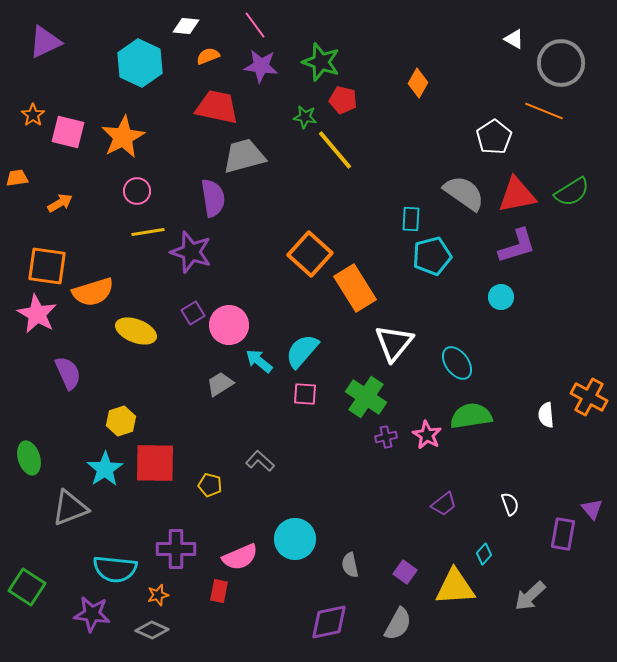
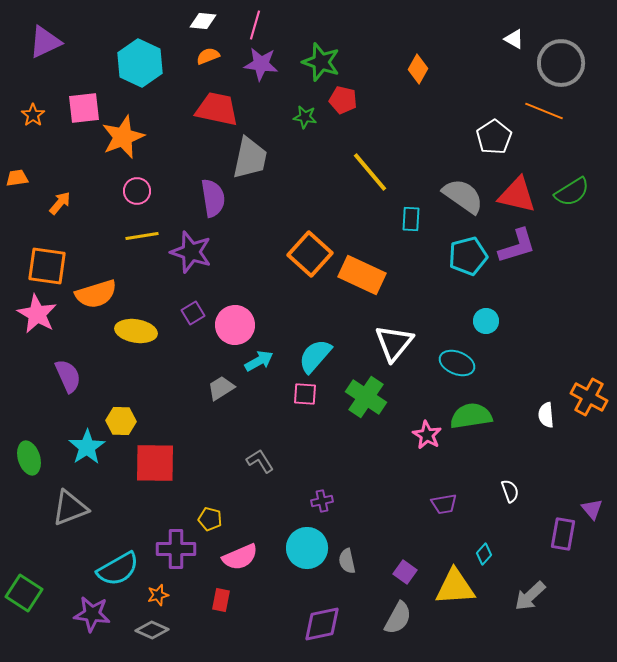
pink line at (255, 25): rotated 52 degrees clockwise
white diamond at (186, 26): moved 17 px right, 5 px up
purple star at (261, 66): moved 2 px up
orange diamond at (418, 83): moved 14 px up
red trapezoid at (217, 107): moved 2 px down
pink square at (68, 132): moved 16 px right, 24 px up; rotated 20 degrees counterclockwise
orange star at (123, 137): rotated 6 degrees clockwise
yellow line at (335, 150): moved 35 px right, 22 px down
gray trapezoid at (244, 156): moved 6 px right, 2 px down; rotated 117 degrees clockwise
gray semicircle at (464, 193): moved 1 px left, 3 px down
red triangle at (517, 195): rotated 24 degrees clockwise
orange arrow at (60, 203): rotated 20 degrees counterclockwise
yellow line at (148, 232): moved 6 px left, 4 px down
cyan pentagon at (432, 256): moved 36 px right
orange rectangle at (355, 288): moved 7 px right, 13 px up; rotated 33 degrees counterclockwise
orange semicircle at (93, 292): moved 3 px right, 2 px down
cyan circle at (501, 297): moved 15 px left, 24 px down
pink circle at (229, 325): moved 6 px right
yellow ellipse at (136, 331): rotated 12 degrees counterclockwise
cyan semicircle at (302, 351): moved 13 px right, 5 px down
cyan arrow at (259, 361): rotated 112 degrees clockwise
cyan ellipse at (457, 363): rotated 32 degrees counterclockwise
purple semicircle at (68, 373): moved 3 px down
gray trapezoid at (220, 384): moved 1 px right, 4 px down
yellow hexagon at (121, 421): rotated 20 degrees clockwise
purple cross at (386, 437): moved 64 px left, 64 px down
gray L-shape at (260, 461): rotated 16 degrees clockwise
cyan star at (105, 469): moved 18 px left, 22 px up
yellow pentagon at (210, 485): moved 34 px down
purple trapezoid at (444, 504): rotated 28 degrees clockwise
white semicircle at (510, 504): moved 13 px up
cyan circle at (295, 539): moved 12 px right, 9 px down
gray semicircle at (350, 565): moved 3 px left, 4 px up
cyan semicircle at (115, 569): moved 3 px right; rotated 36 degrees counterclockwise
green square at (27, 587): moved 3 px left, 6 px down
red rectangle at (219, 591): moved 2 px right, 9 px down
purple diamond at (329, 622): moved 7 px left, 2 px down
gray semicircle at (398, 624): moved 6 px up
